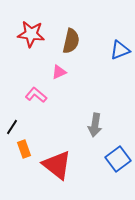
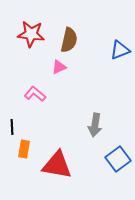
brown semicircle: moved 2 px left, 1 px up
pink triangle: moved 5 px up
pink L-shape: moved 1 px left, 1 px up
black line: rotated 35 degrees counterclockwise
orange rectangle: rotated 30 degrees clockwise
red triangle: rotated 28 degrees counterclockwise
